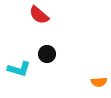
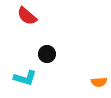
red semicircle: moved 12 px left, 1 px down
cyan L-shape: moved 6 px right, 9 px down
